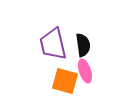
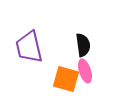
purple trapezoid: moved 24 px left, 3 px down
orange square: moved 1 px right, 2 px up
